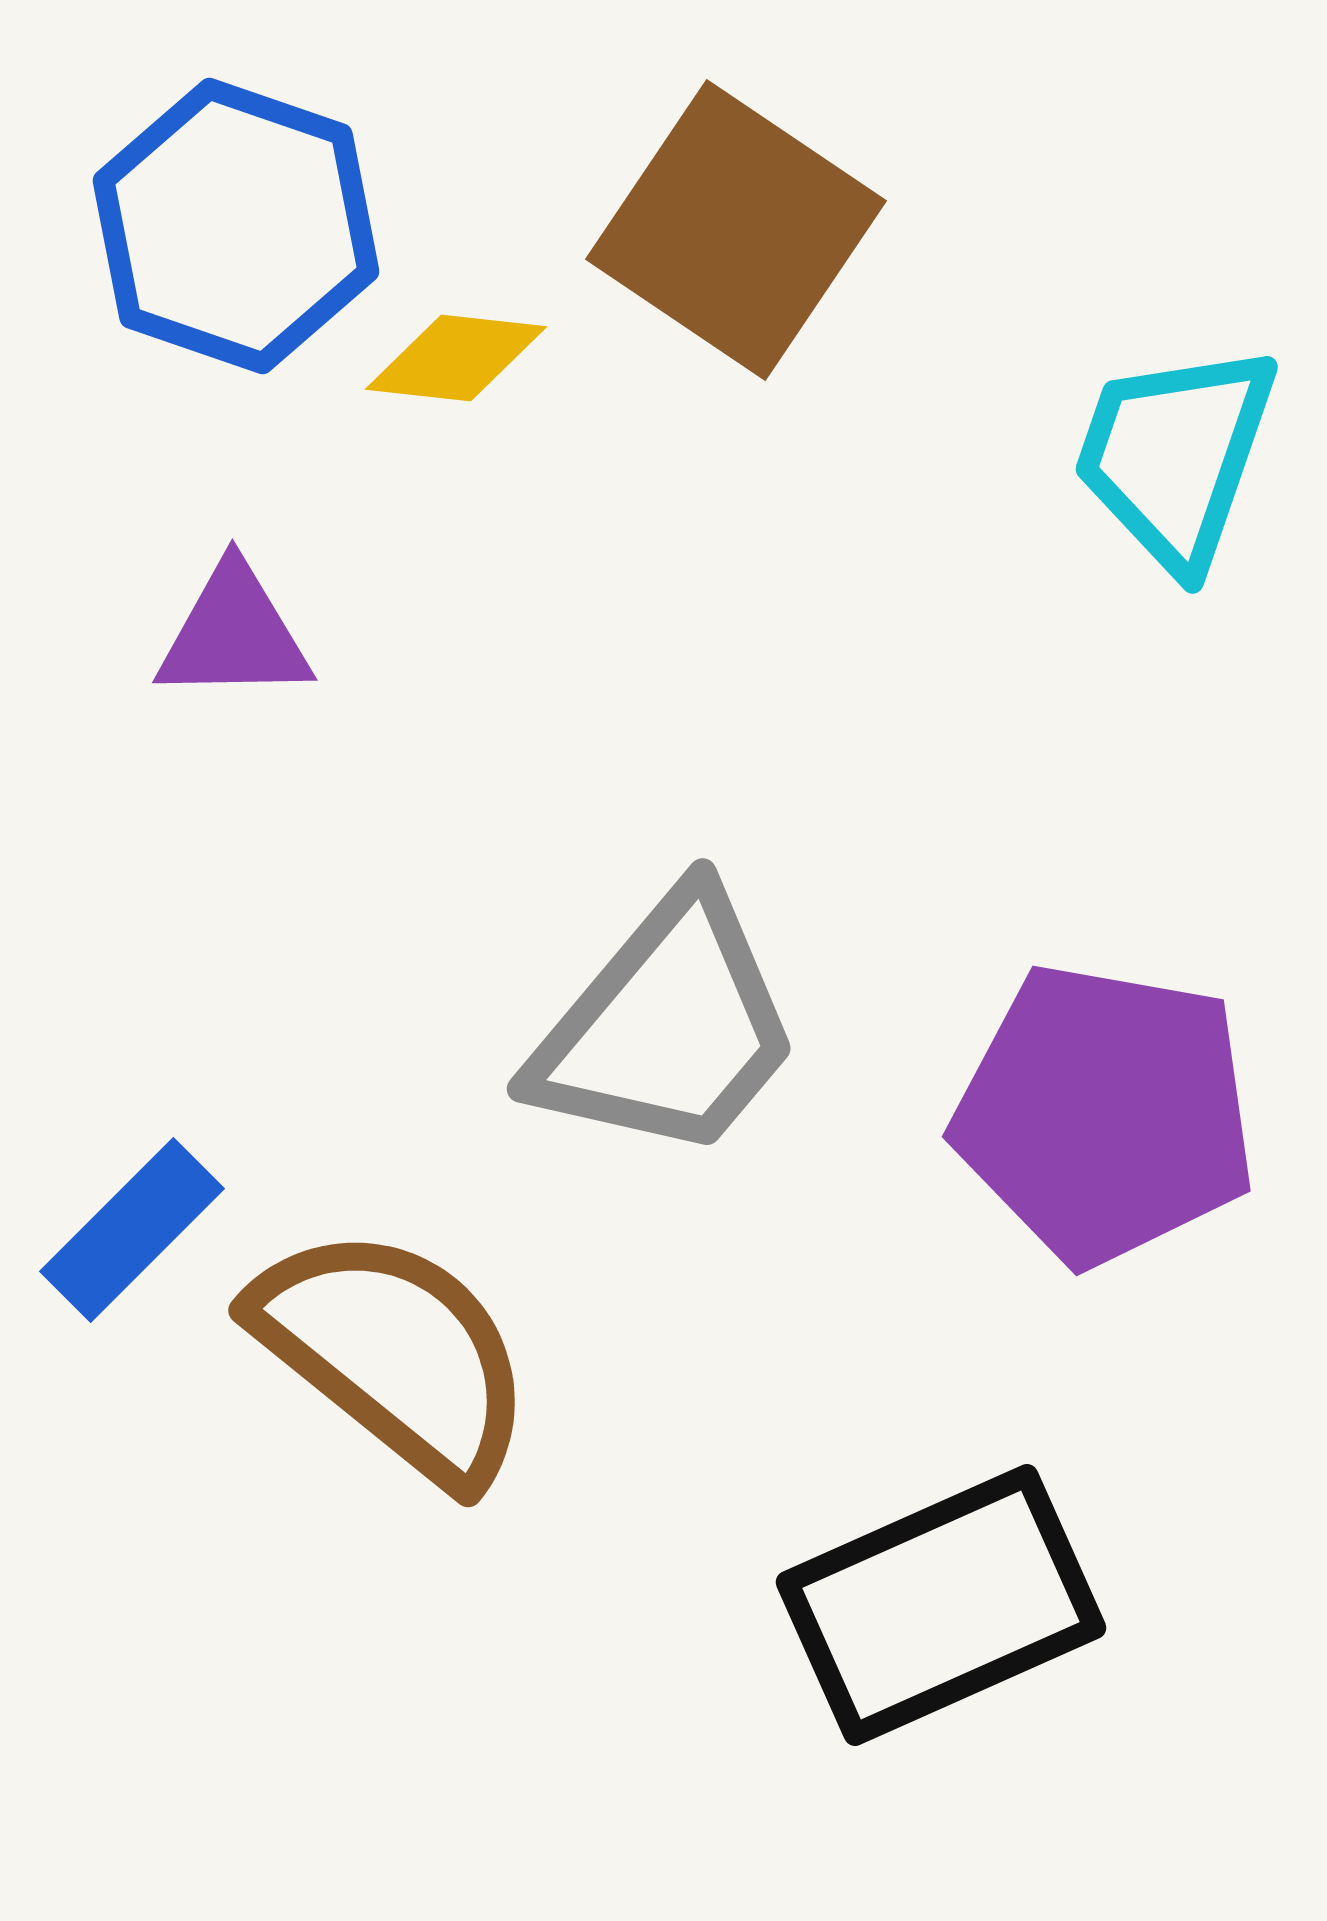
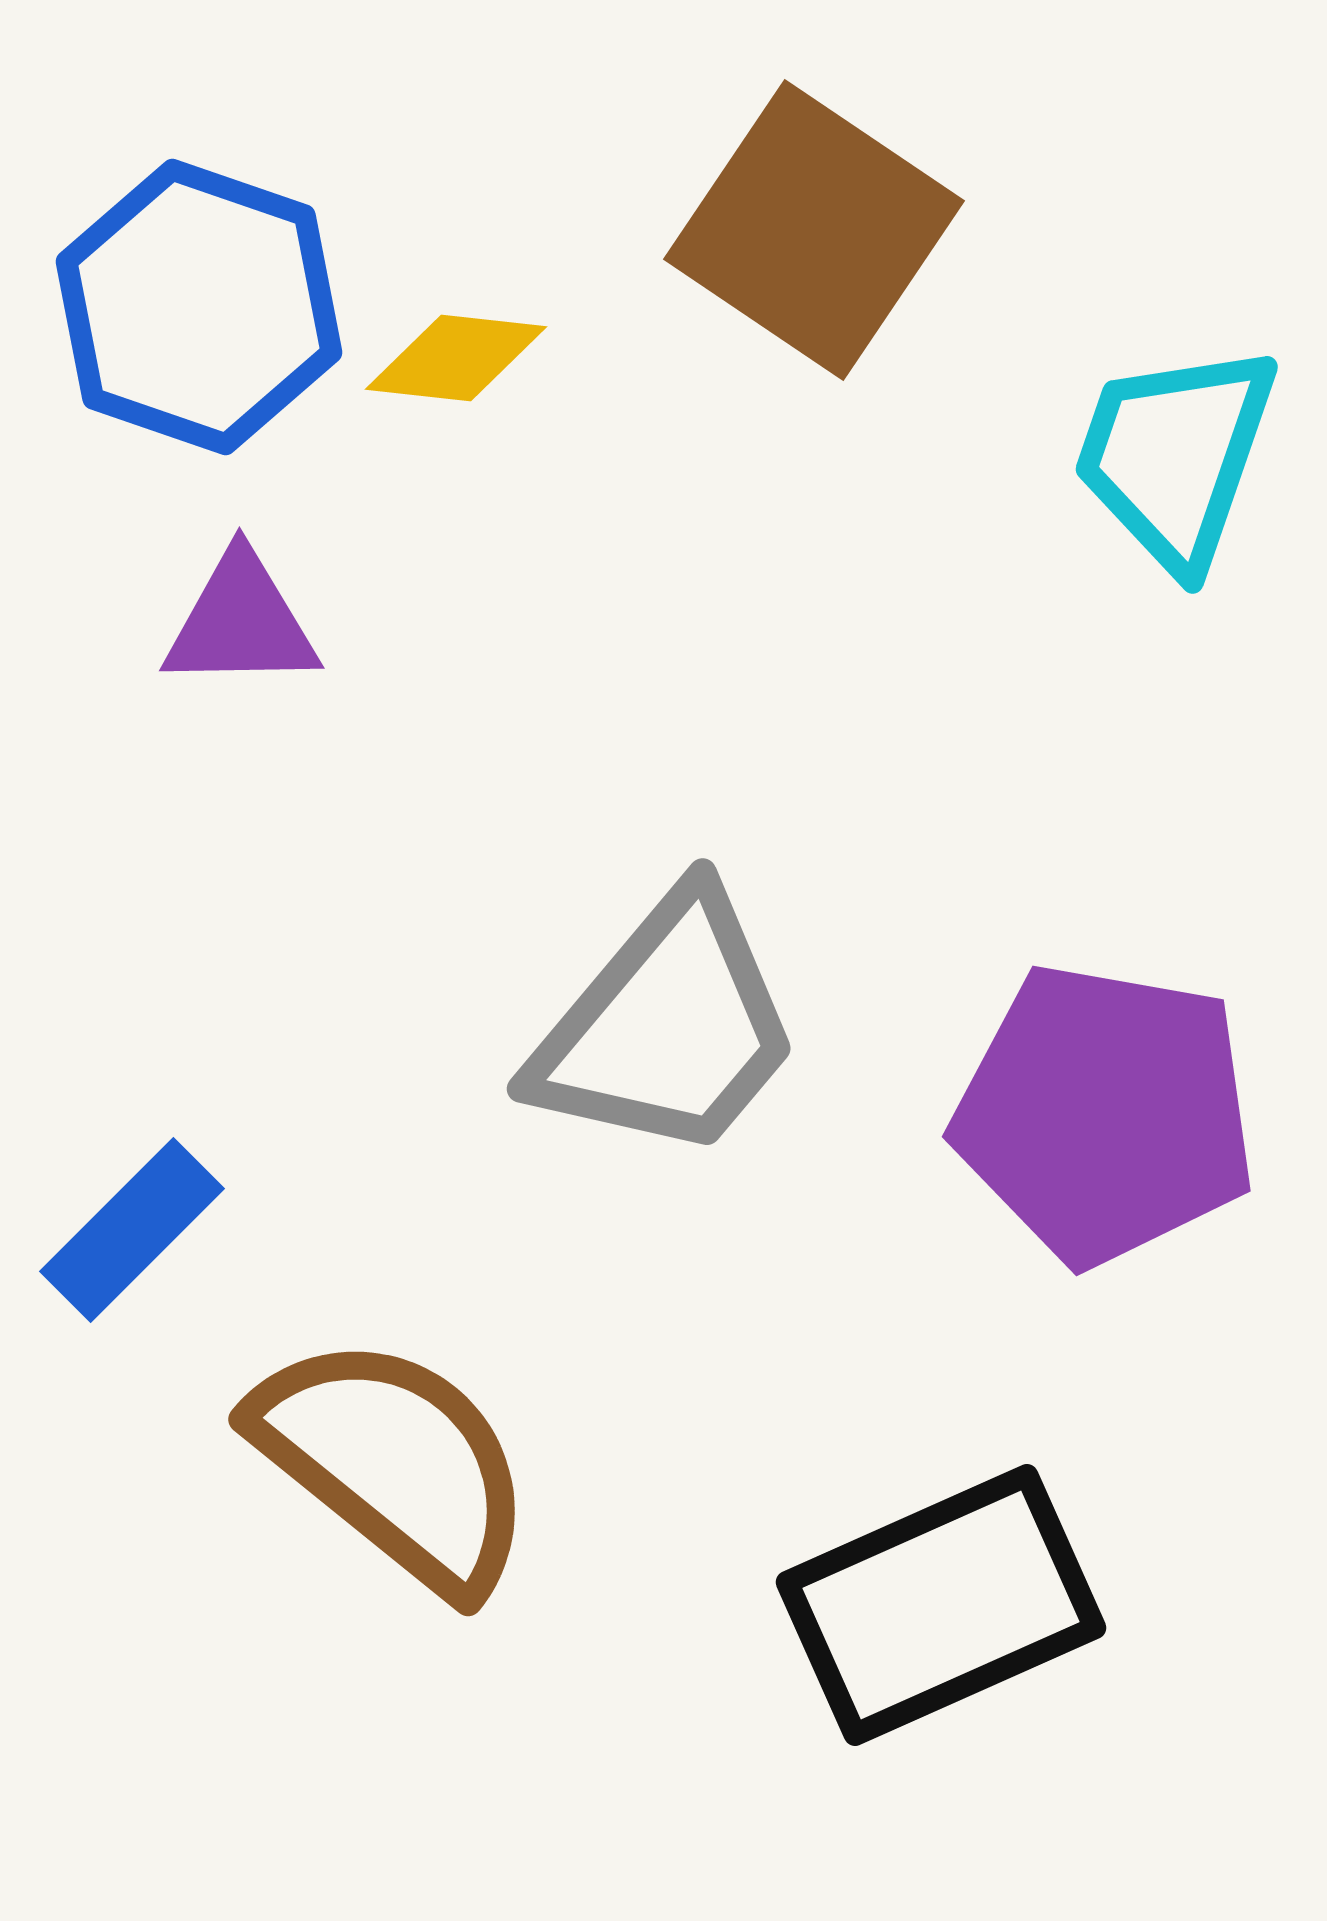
blue hexagon: moved 37 px left, 81 px down
brown square: moved 78 px right
purple triangle: moved 7 px right, 12 px up
brown semicircle: moved 109 px down
